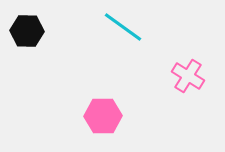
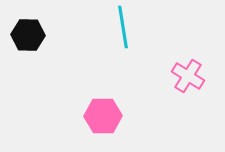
cyan line: rotated 45 degrees clockwise
black hexagon: moved 1 px right, 4 px down
